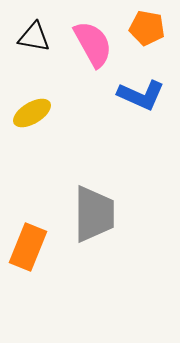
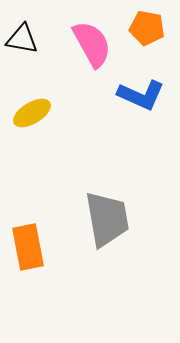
black triangle: moved 12 px left, 2 px down
pink semicircle: moved 1 px left
gray trapezoid: moved 13 px right, 5 px down; rotated 10 degrees counterclockwise
orange rectangle: rotated 33 degrees counterclockwise
